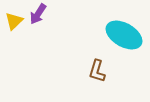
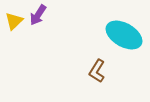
purple arrow: moved 1 px down
brown L-shape: rotated 15 degrees clockwise
